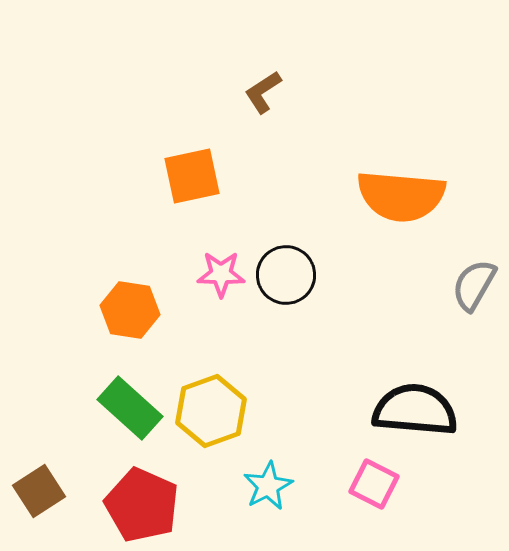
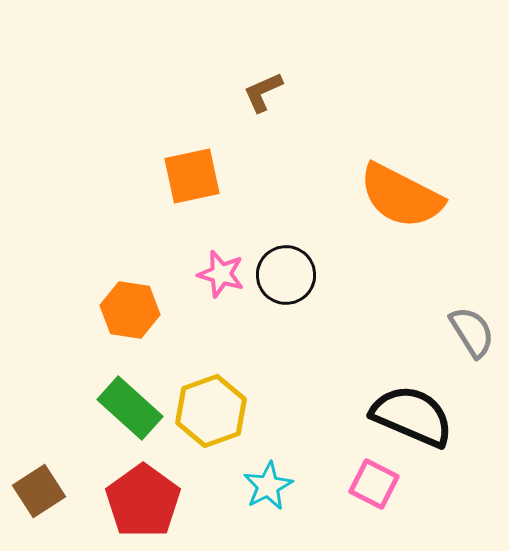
brown L-shape: rotated 9 degrees clockwise
orange semicircle: rotated 22 degrees clockwise
pink star: rotated 15 degrees clockwise
gray semicircle: moved 2 px left, 47 px down; rotated 118 degrees clockwise
black semicircle: moved 3 px left, 6 px down; rotated 18 degrees clockwise
red pentagon: moved 1 px right, 4 px up; rotated 12 degrees clockwise
